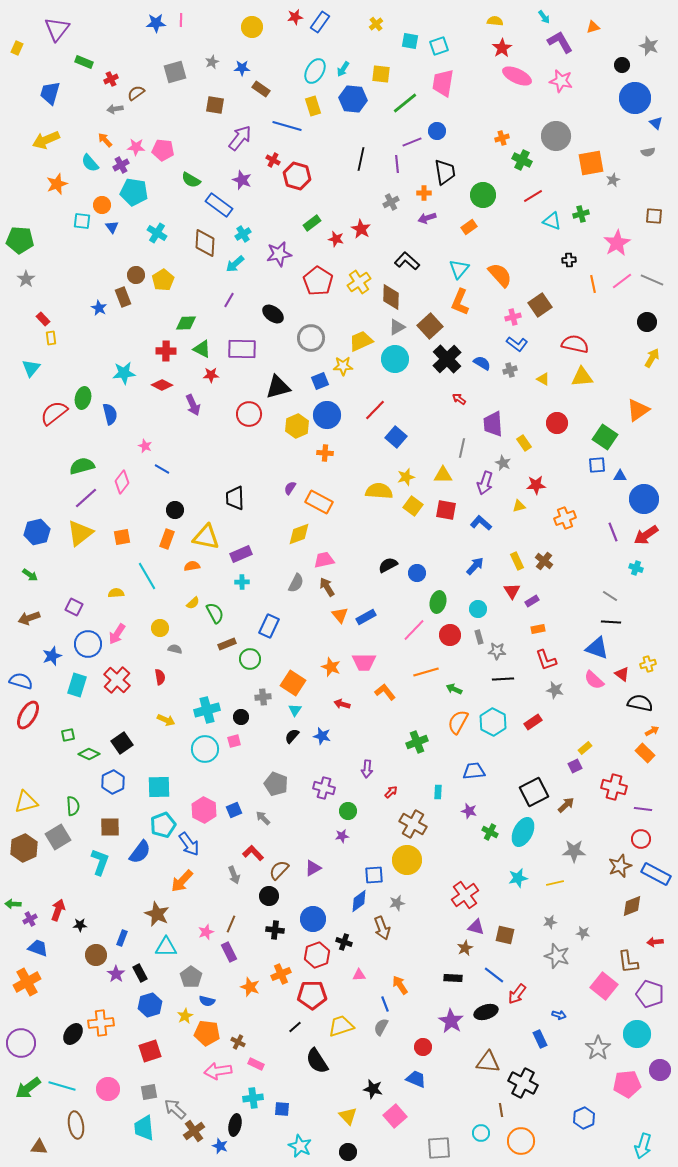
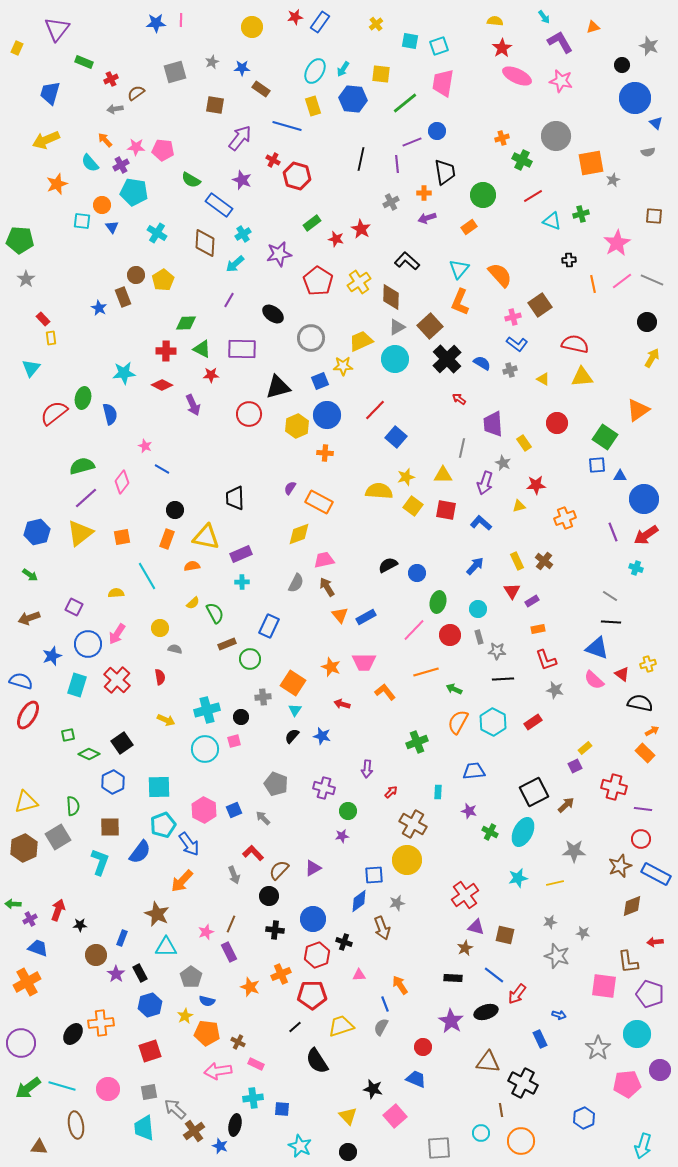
pink square at (604, 986): rotated 32 degrees counterclockwise
